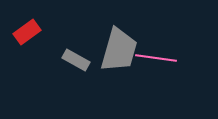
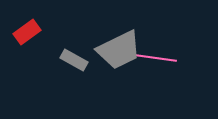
gray trapezoid: rotated 48 degrees clockwise
gray rectangle: moved 2 px left
